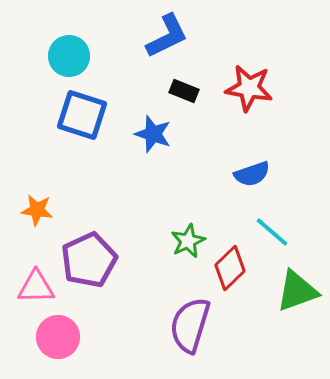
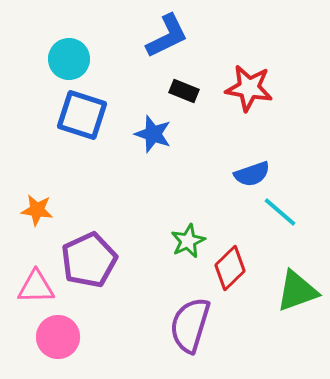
cyan circle: moved 3 px down
cyan line: moved 8 px right, 20 px up
